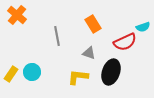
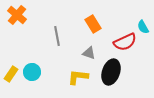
cyan semicircle: rotated 80 degrees clockwise
